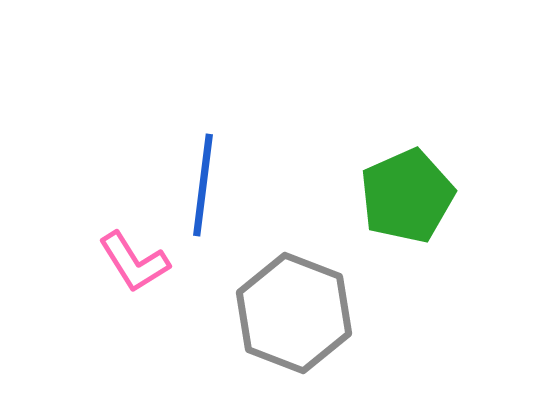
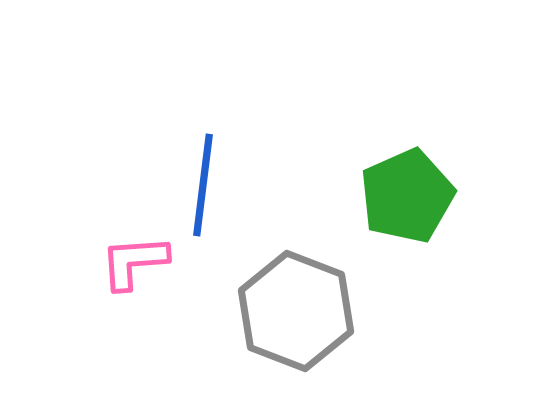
pink L-shape: rotated 118 degrees clockwise
gray hexagon: moved 2 px right, 2 px up
